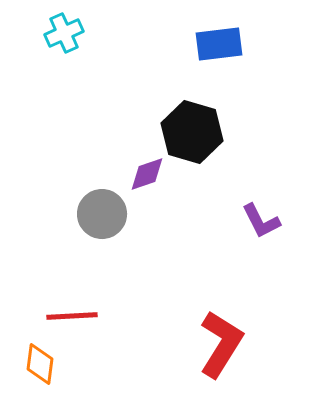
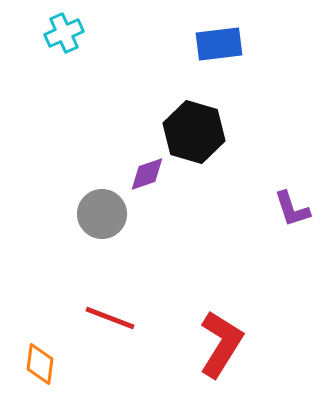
black hexagon: moved 2 px right
purple L-shape: moved 31 px right, 12 px up; rotated 9 degrees clockwise
red line: moved 38 px right, 2 px down; rotated 24 degrees clockwise
